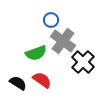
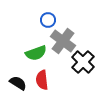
blue circle: moved 3 px left
red semicircle: rotated 132 degrees counterclockwise
